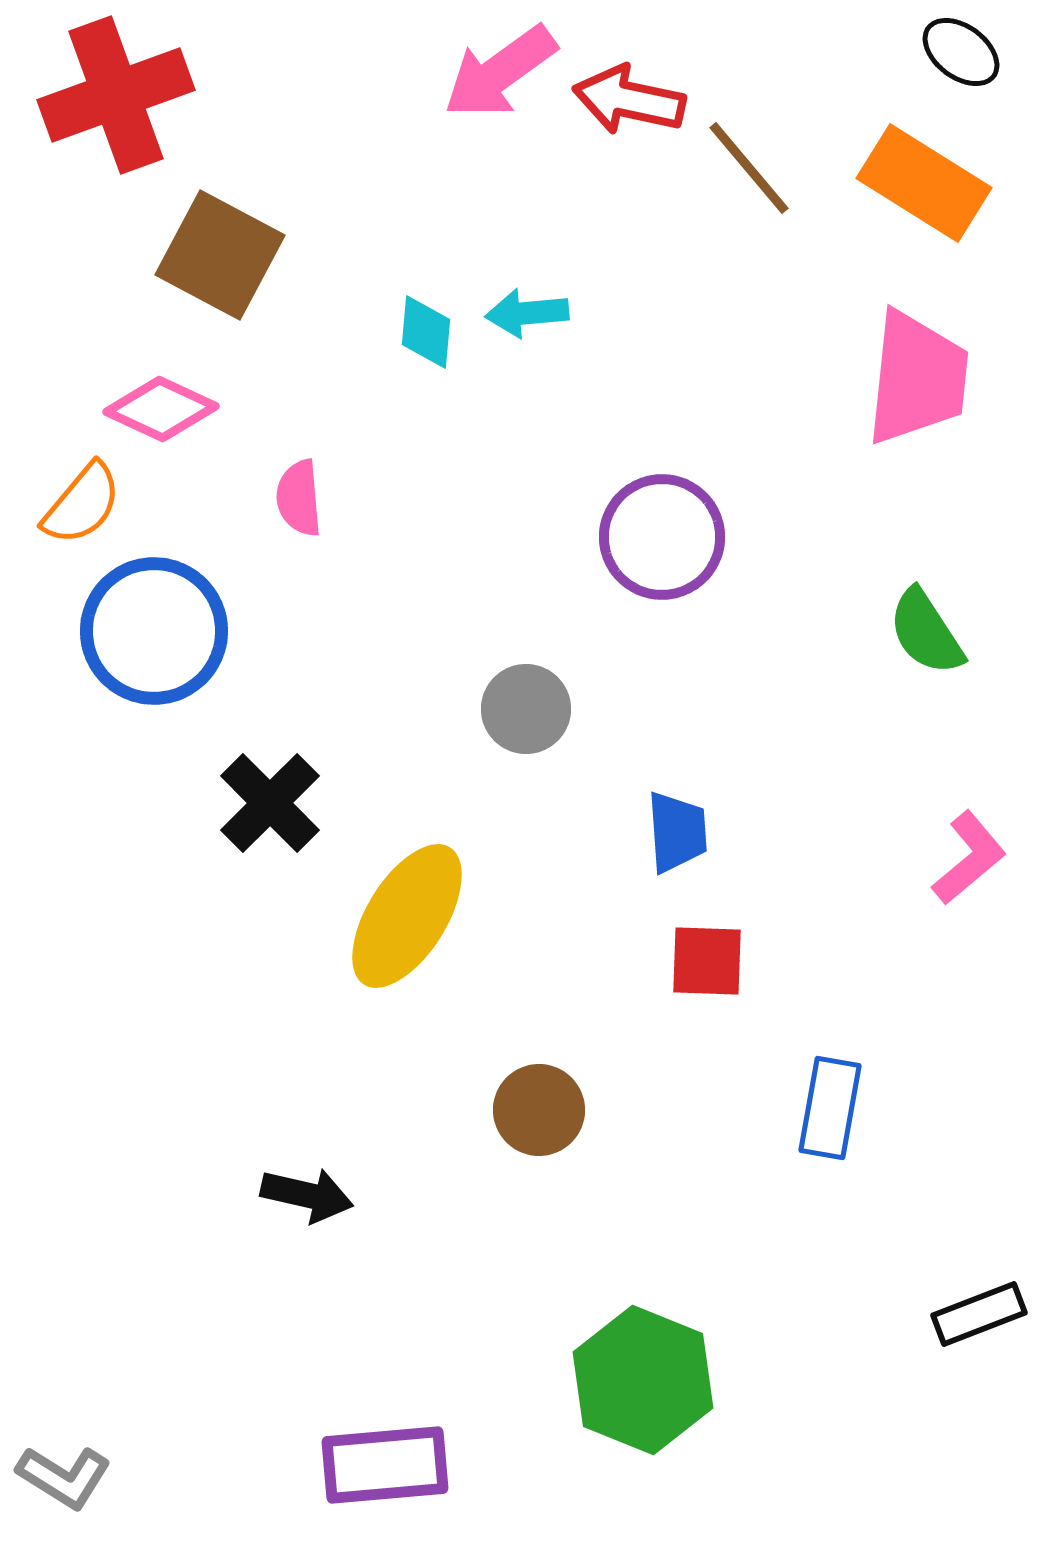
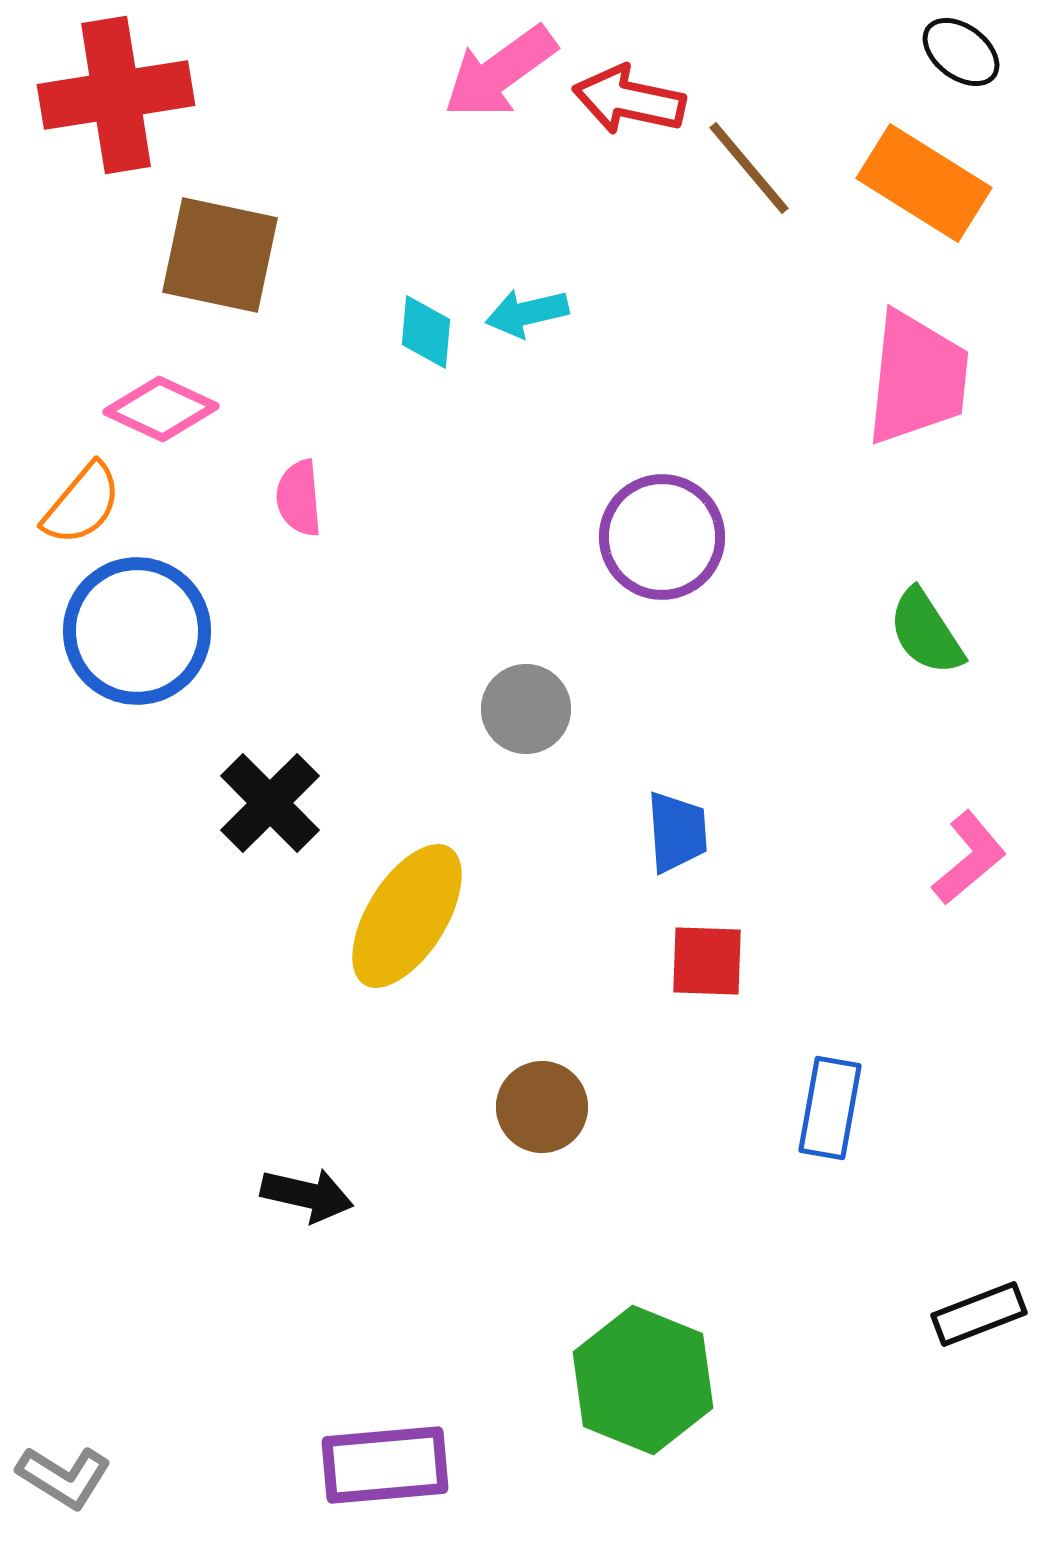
red cross: rotated 11 degrees clockwise
brown square: rotated 16 degrees counterclockwise
cyan arrow: rotated 8 degrees counterclockwise
blue circle: moved 17 px left
brown circle: moved 3 px right, 3 px up
